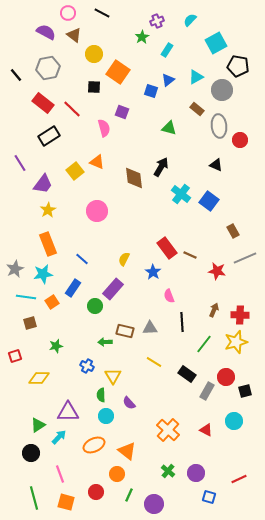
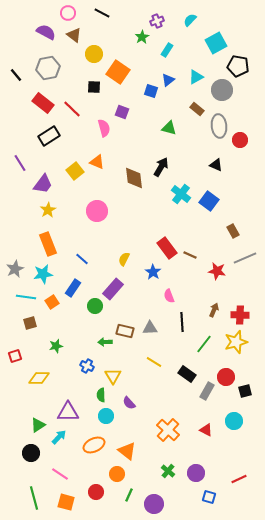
pink line at (60, 474): rotated 36 degrees counterclockwise
